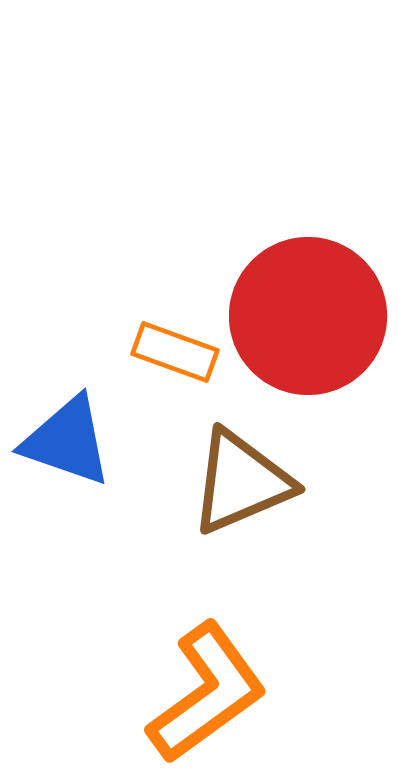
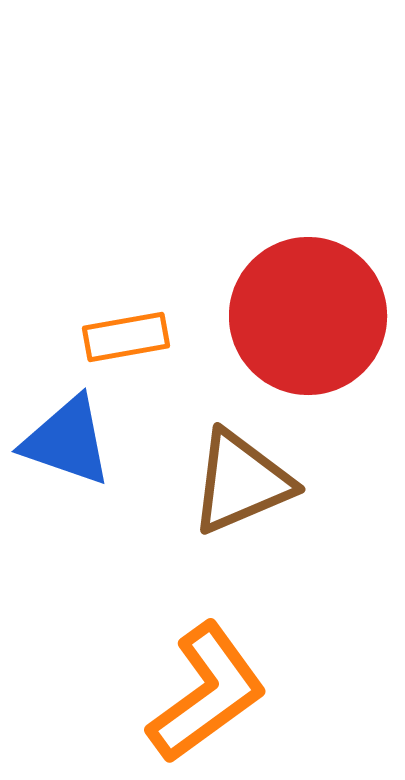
orange rectangle: moved 49 px left, 15 px up; rotated 30 degrees counterclockwise
